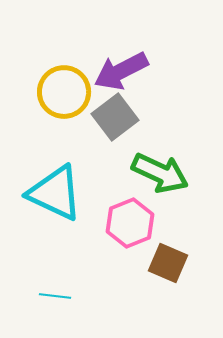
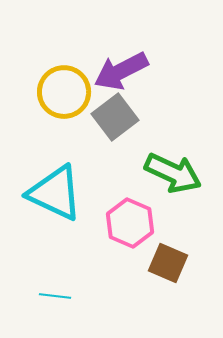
green arrow: moved 13 px right
pink hexagon: rotated 15 degrees counterclockwise
